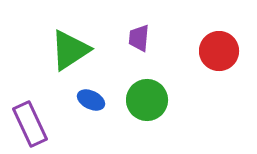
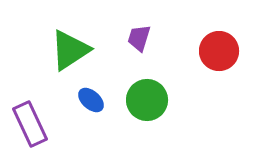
purple trapezoid: rotated 12 degrees clockwise
blue ellipse: rotated 16 degrees clockwise
